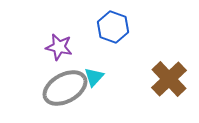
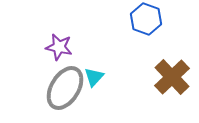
blue hexagon: moved 33 px right, 8 px up
brown cross: moved 3 px right, 2 px up
gray ellipse: rotated 30 degrees counterclockwise
